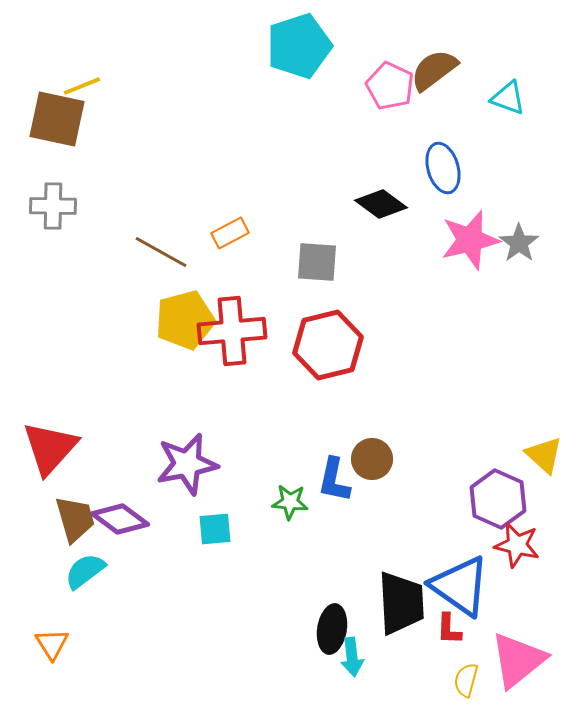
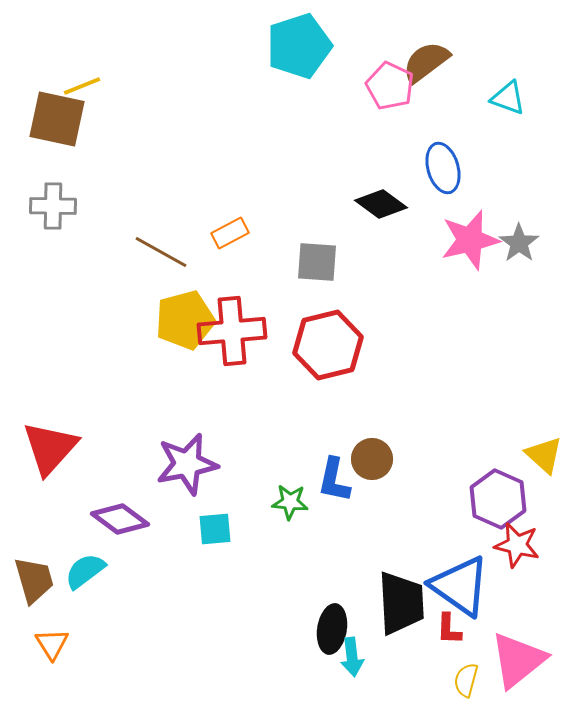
brown semicircle: moved 8 px left, 8 px up
brown trapezoid: moved 41 px left, 61 px down
